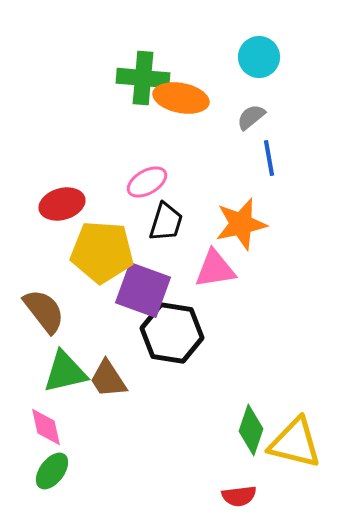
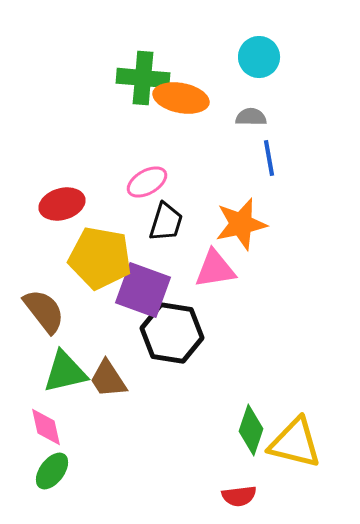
gray semicircle: rotated 40 degrees clockwise
yellow pentagon: moved 2 px left, 6 px down; rotated 6 degrees clockwise
